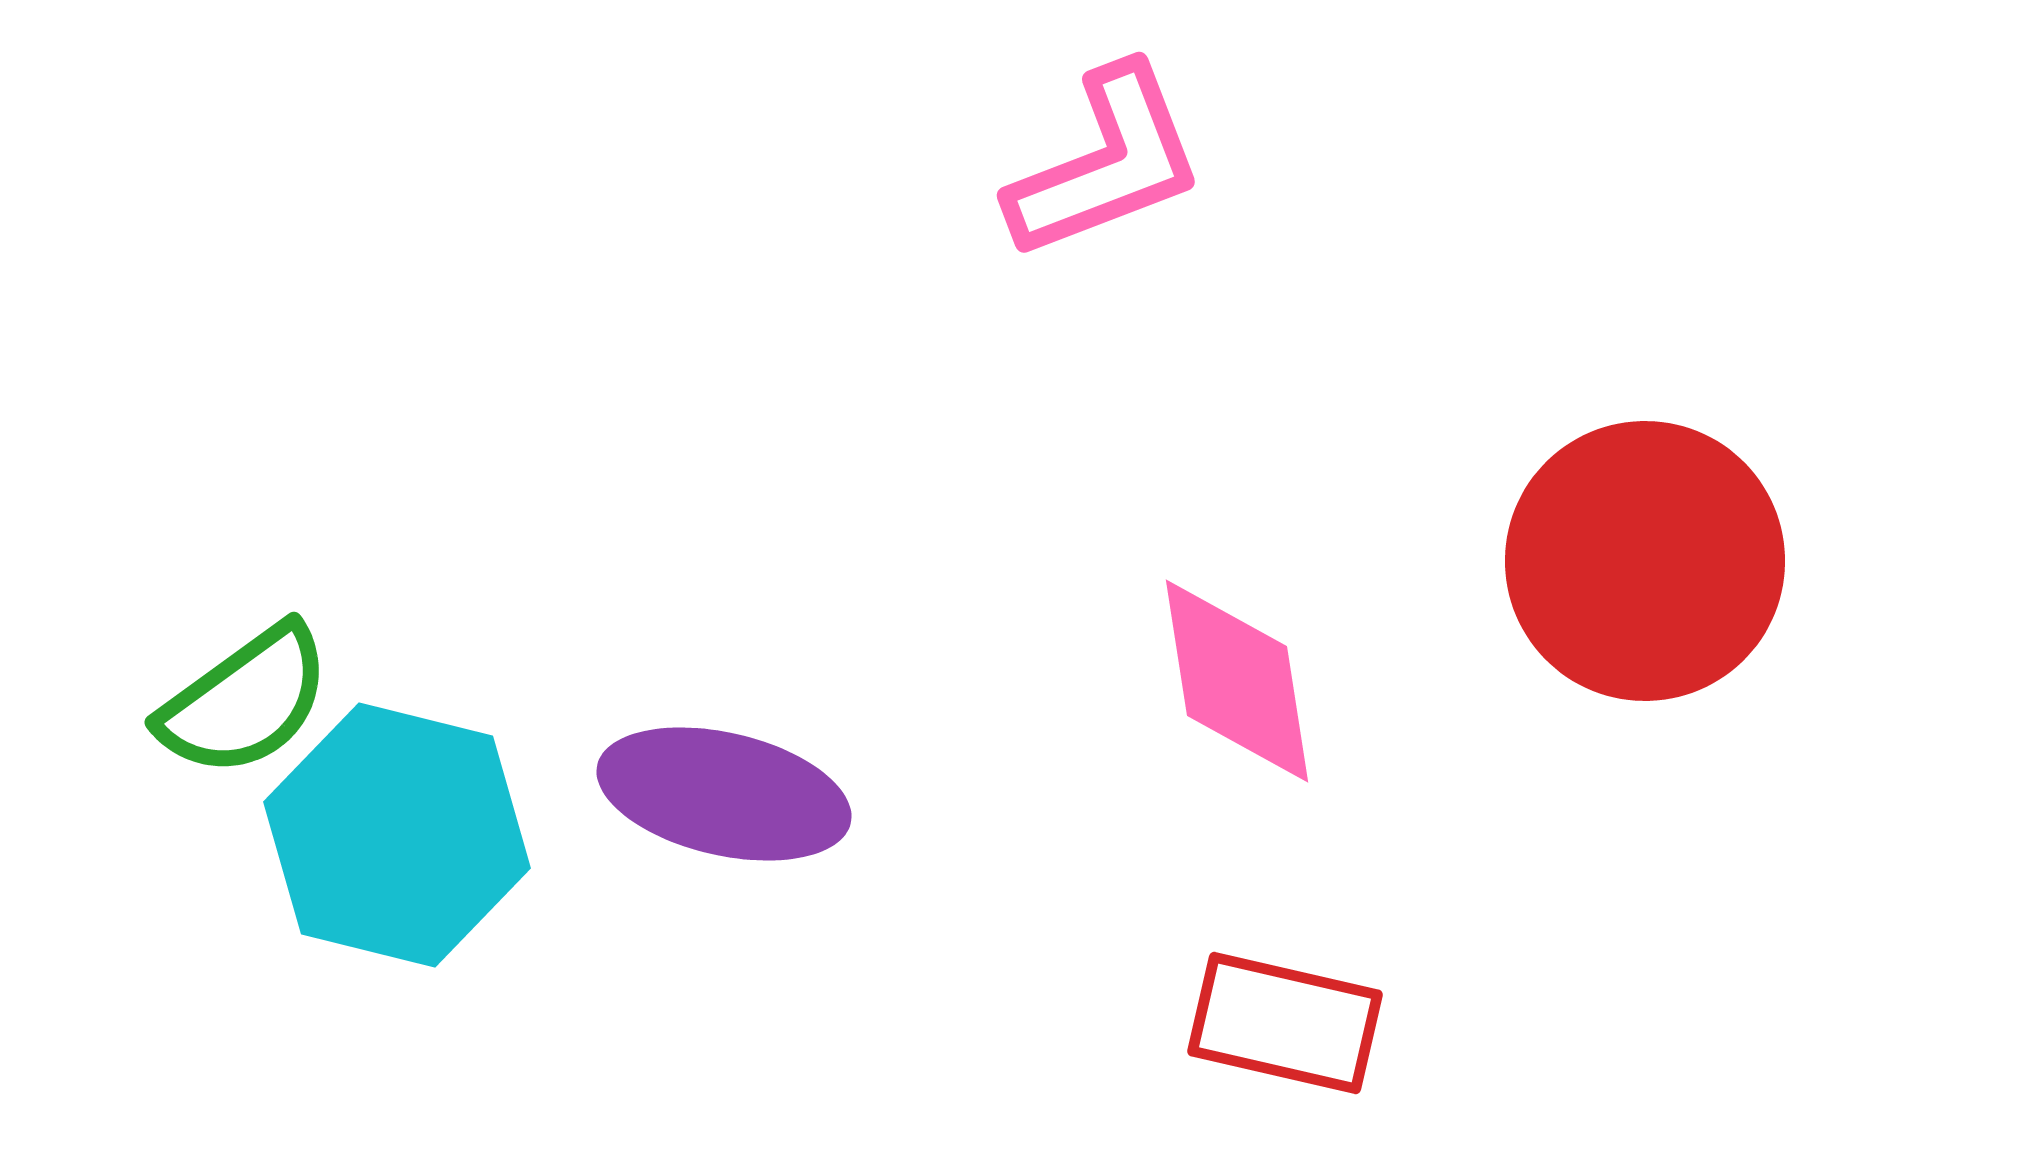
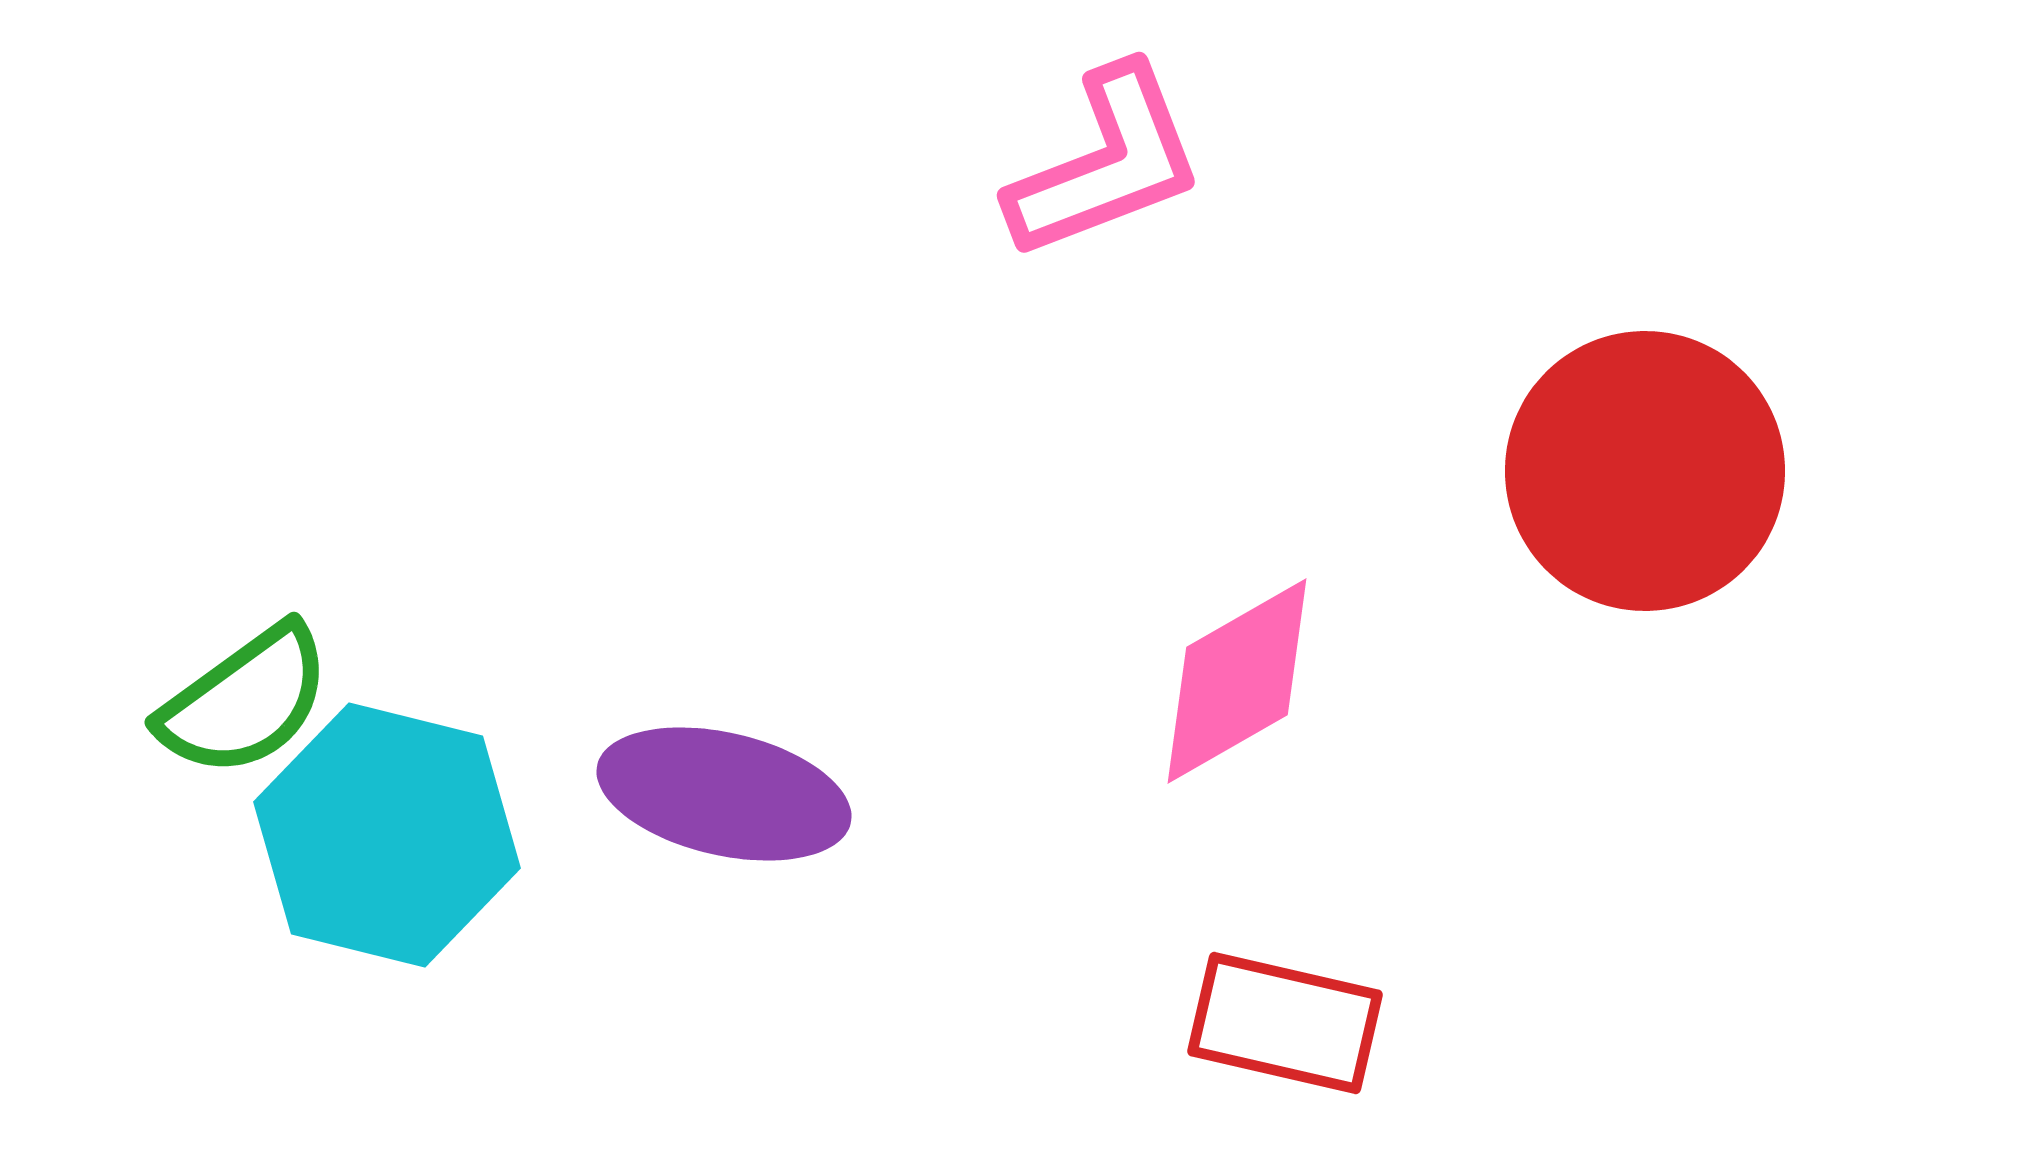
red circle: moved 90 px up
pink diamond: rotated 69 degrees clockwise
cyan hexagon: moved 10 px left
